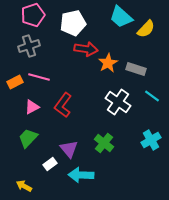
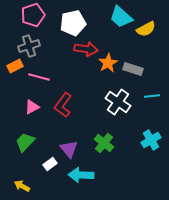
yellow semicircle: rotated 18 degrees clockwise
gray rectangle: moved 3 px left
orange rectangle: moved 16 px up
cyan line: rotated 42 degrees counterclockwise
green trapezoid: moved 3 px left, 4 px down
yellow arrow: moved 2 px left
